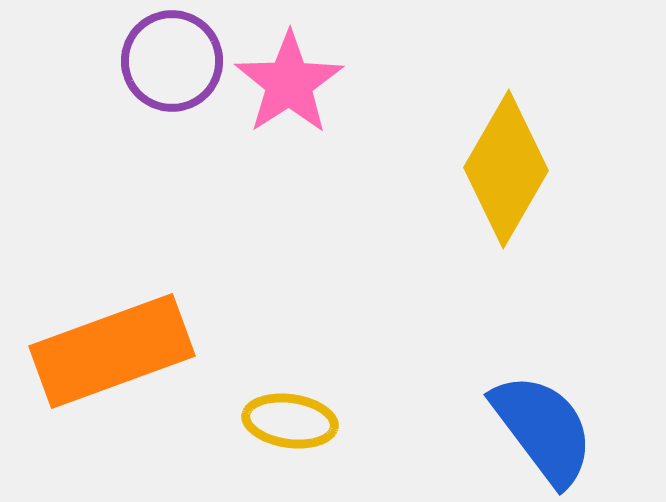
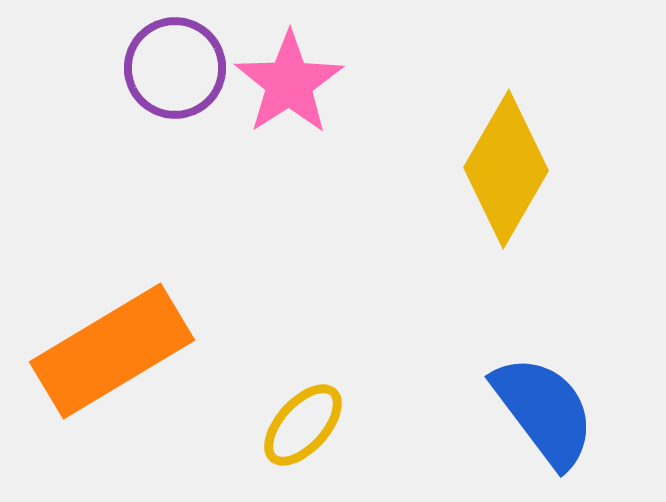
purple circle: moved 3 px right, 7 px down
orange rectangle: rotated 11 degrees counterclockwise
yellow ellipse: moved 13 px right, 4 px down; rotated 56 degrees counterclockwise
blue semicircle: moved 1 px right, 18 px up
